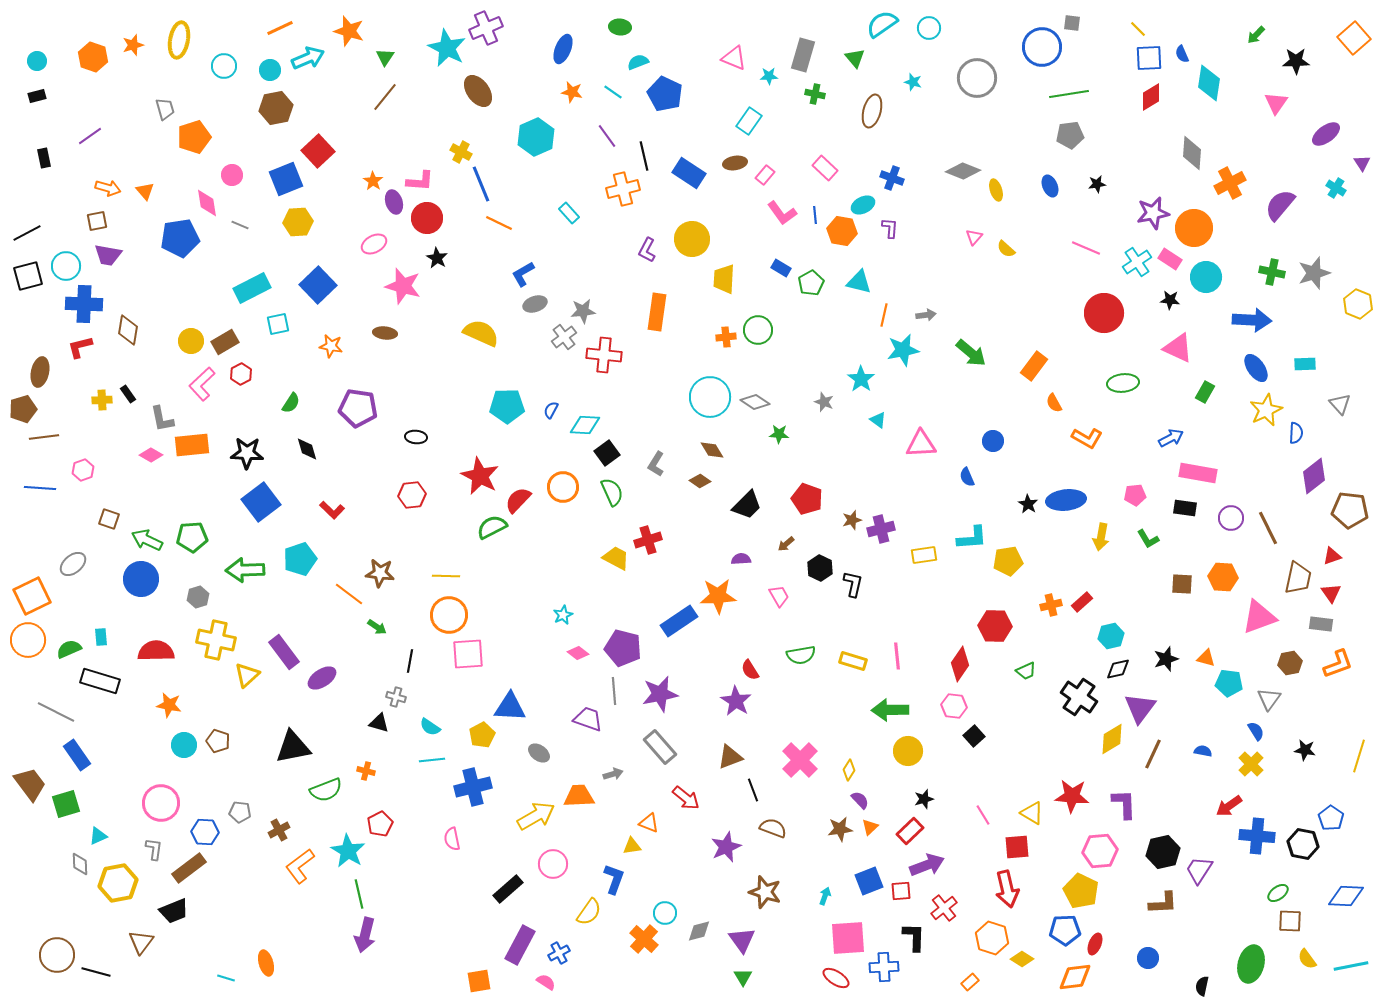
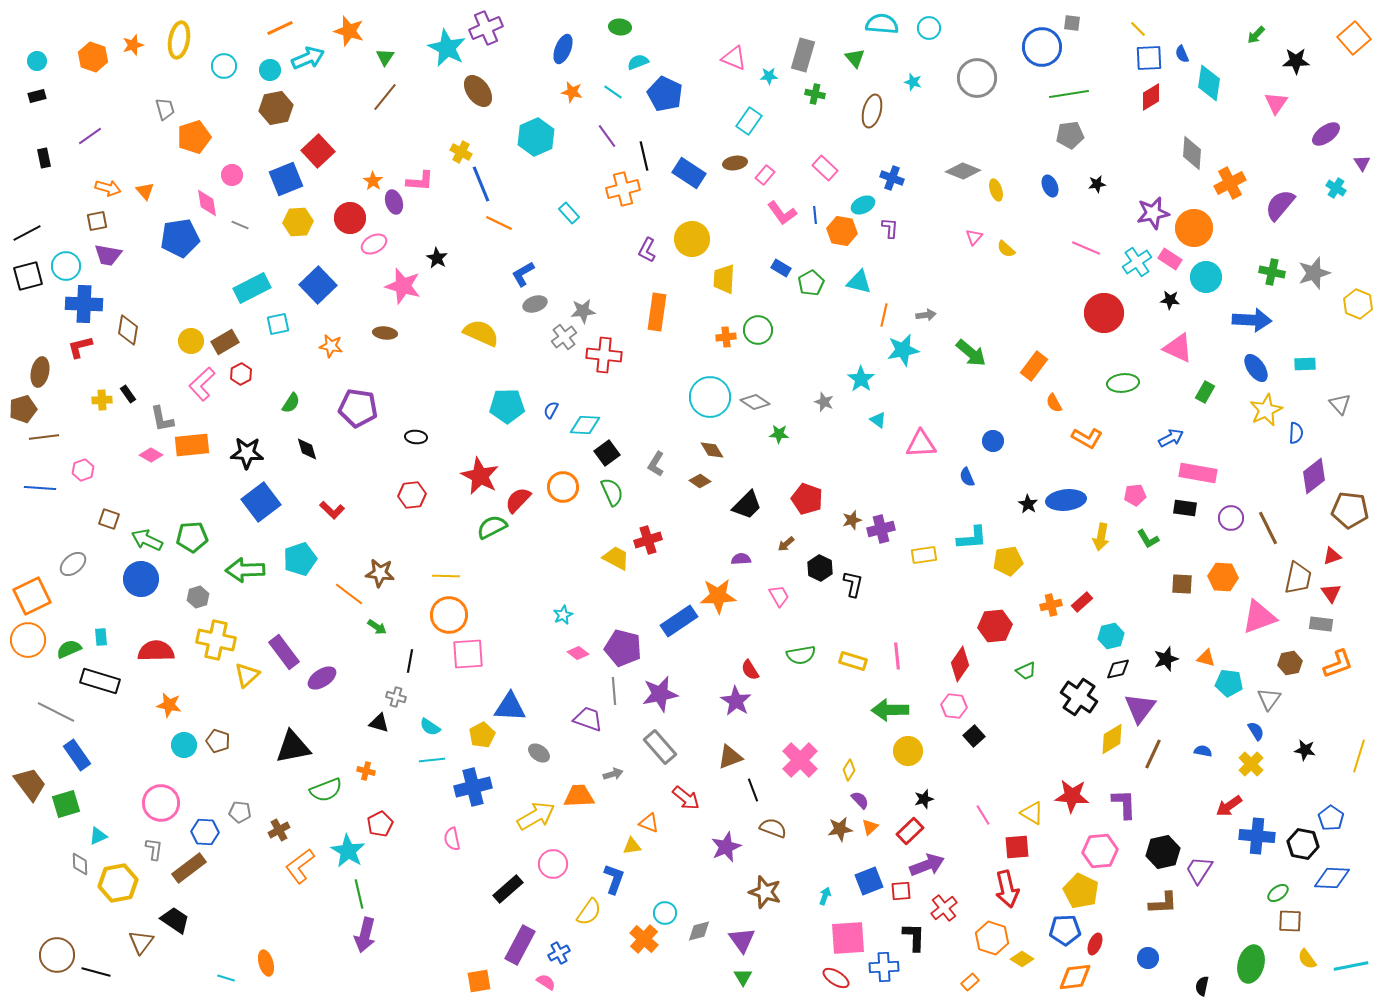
cyan semicircle at (882, 24): rotated 40 degrees clockwise
red circle at (427, 218): moved 77 px left
red hexagon at (995, 626): rotated 8 degrees counterclockwise
blue diamond at (1346, 896): moved 14 px left, 18 px up
black trapezoid at (174, 911): moved 1 px right, 9 px down; rotated 124 degrees counterclockwise
